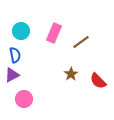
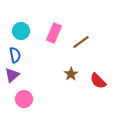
purple triangle: rotated 14 degrees counterclockwise
